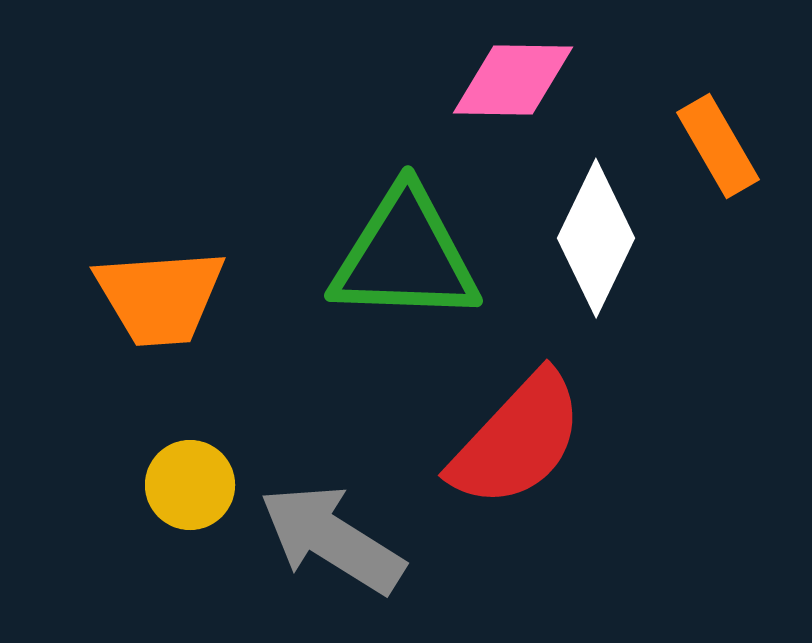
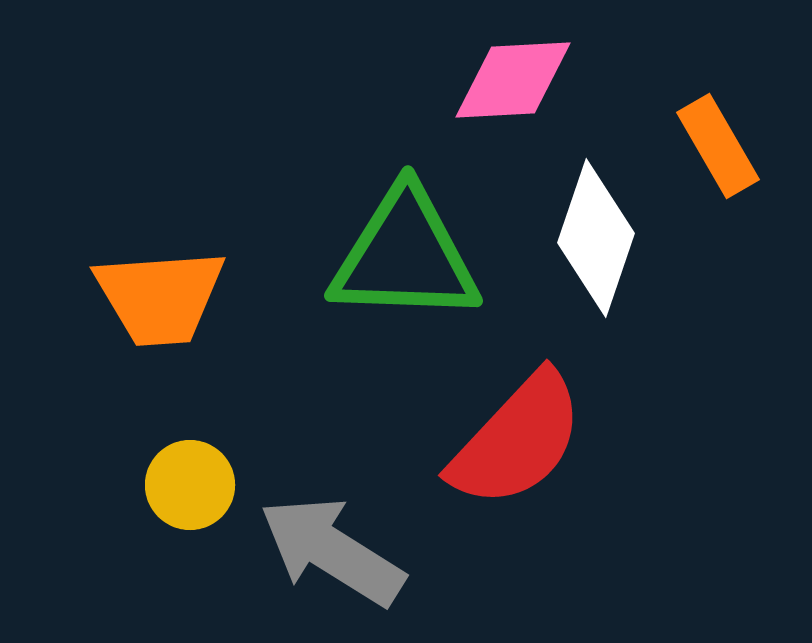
pink diamond: rotated 4 degrees counterclockwise
white diamond: rotated 7 degrees counterclockwise
gray arrow: moved 12 px down
